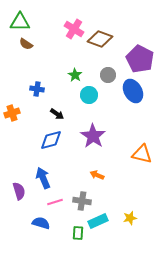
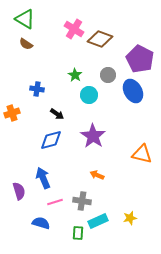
green triangle: moved 5 px right, 3 px up; rotated 30 degrees clockwise
